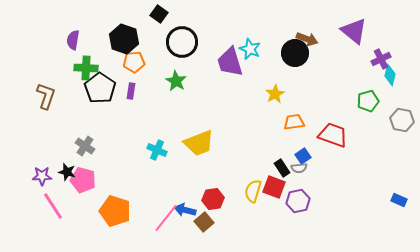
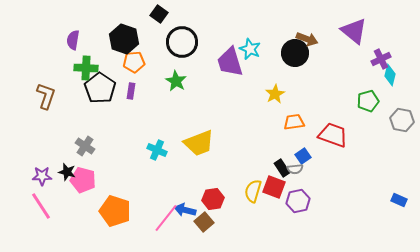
gray semicircle at (299, 168): moved 4 px left, 1 px down
pink line at (53, 206): moved 12 px left
